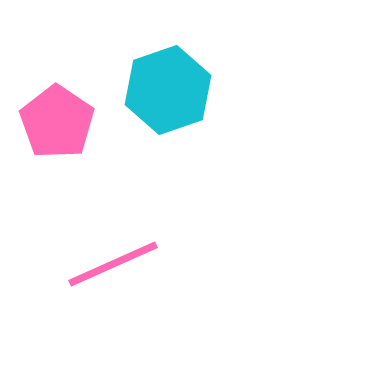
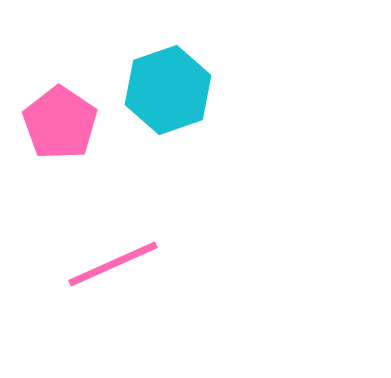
pink pentagon: moved 3 px right, 1 px down
